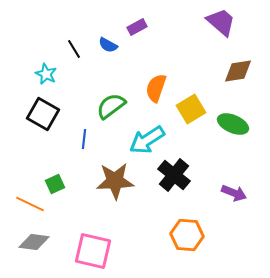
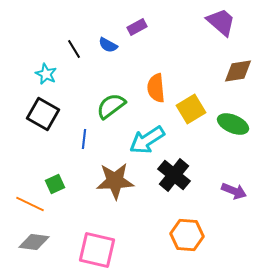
orange semicircle: rotated 24 degrees counterclockwise
purple arrow: moved 2 px up
pink square: moved 4 px right, 1 px up
